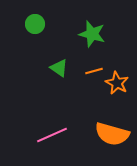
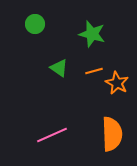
orange semicircle: rotated 108 degrees counterclockwise
